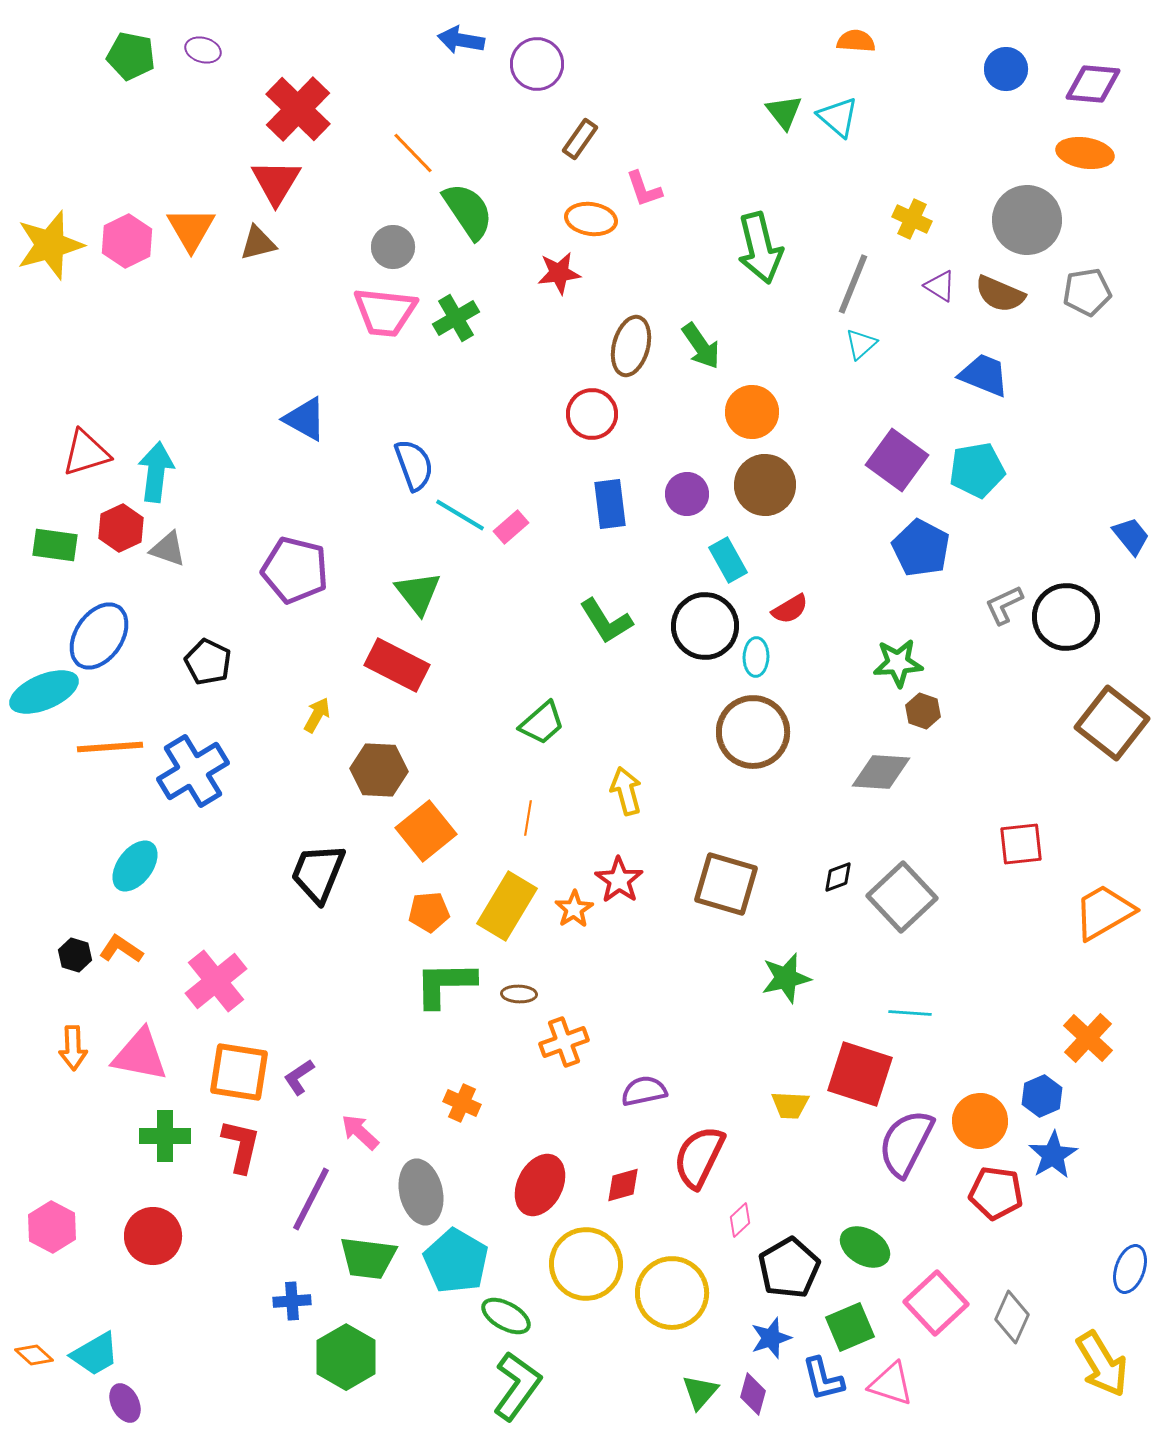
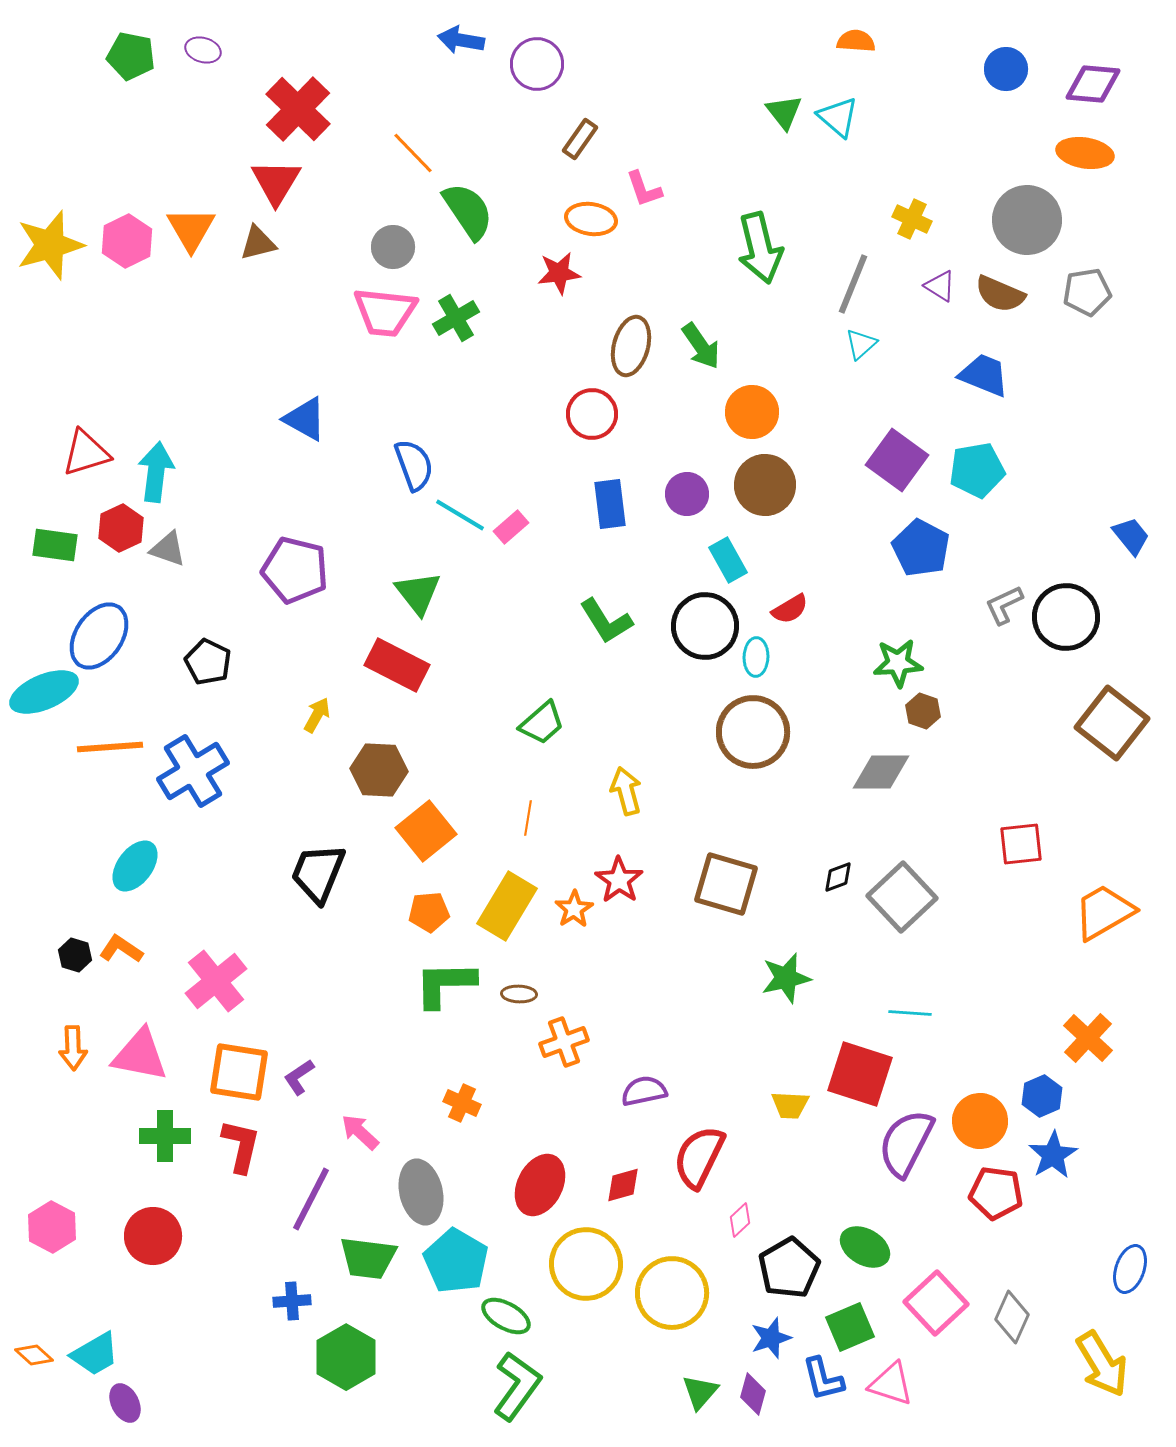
gray diamond at (881, 772): rotated 4 degrees counterclockwise
